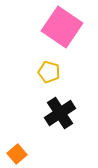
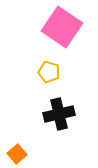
black cross: moved 1 px left, 1 px down; rotated 20 degrees clockwise
